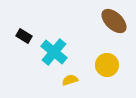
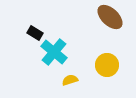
brown ellipse: moved 4 px left, 4 px up
black rectangle: moved 11 px right, 3 px up
